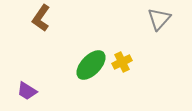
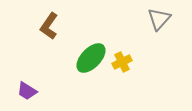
brown L-shape: moved 8 px right, 8 px down
green ellipse: moved 7 px up
